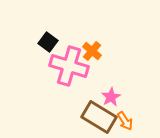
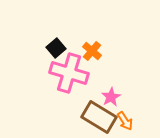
black square: moved 8 px right, 6 px down; rotated 12 degrees clockwise
pink cross: moved 7 px down
